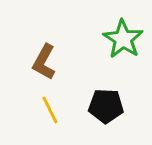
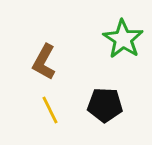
black pentagon: moved 1 px left, 1 px up
